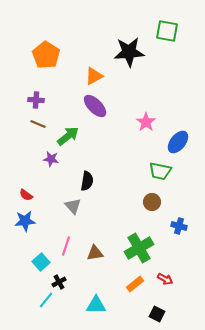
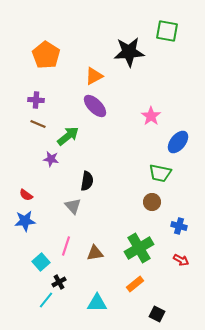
pink star: moved 5 px right, 6 px up
green trapezoid: moved 2 px down
red arrow: moved 16 px right, 19 px up
cyan triangle: moved 1 px right, 2 px up
